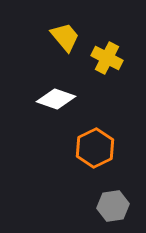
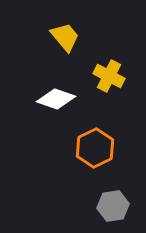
yellow cross: moved 2 px right, 18 px down
